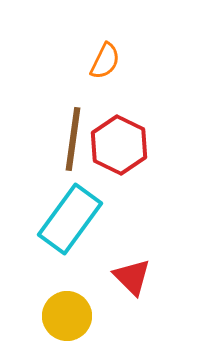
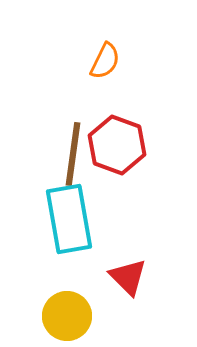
brown line: moved 15 px down
red hexagon: moved 2 px left; rotated 6 degrees counterclockwise
cyan rectangle: moved 1 px left; rotated 46 degrees counterclockwise
red triangle: moved 4 px left
